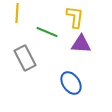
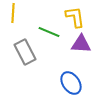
yellow line: moved 4 px left
yellow L-shape: rotated 15 degrees counterclockwise
green line: moved 2 px right
gray rectangle: moved 6 px up
